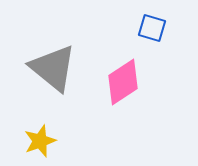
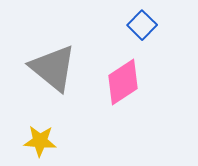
blue square: moved 10 px left, 3 px up; rotated 28 degrees clockwise
yellow star: rotated 24 degrees clockwise
